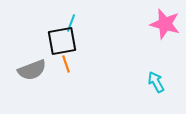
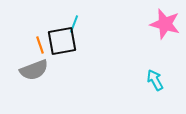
cyan line: moved 3 px right, 1 px down
orange line: moved 26 px left, 19 px up
gray semicircle: moved 2 px right
cyan arrow: moved 1 px left, 2 px up
